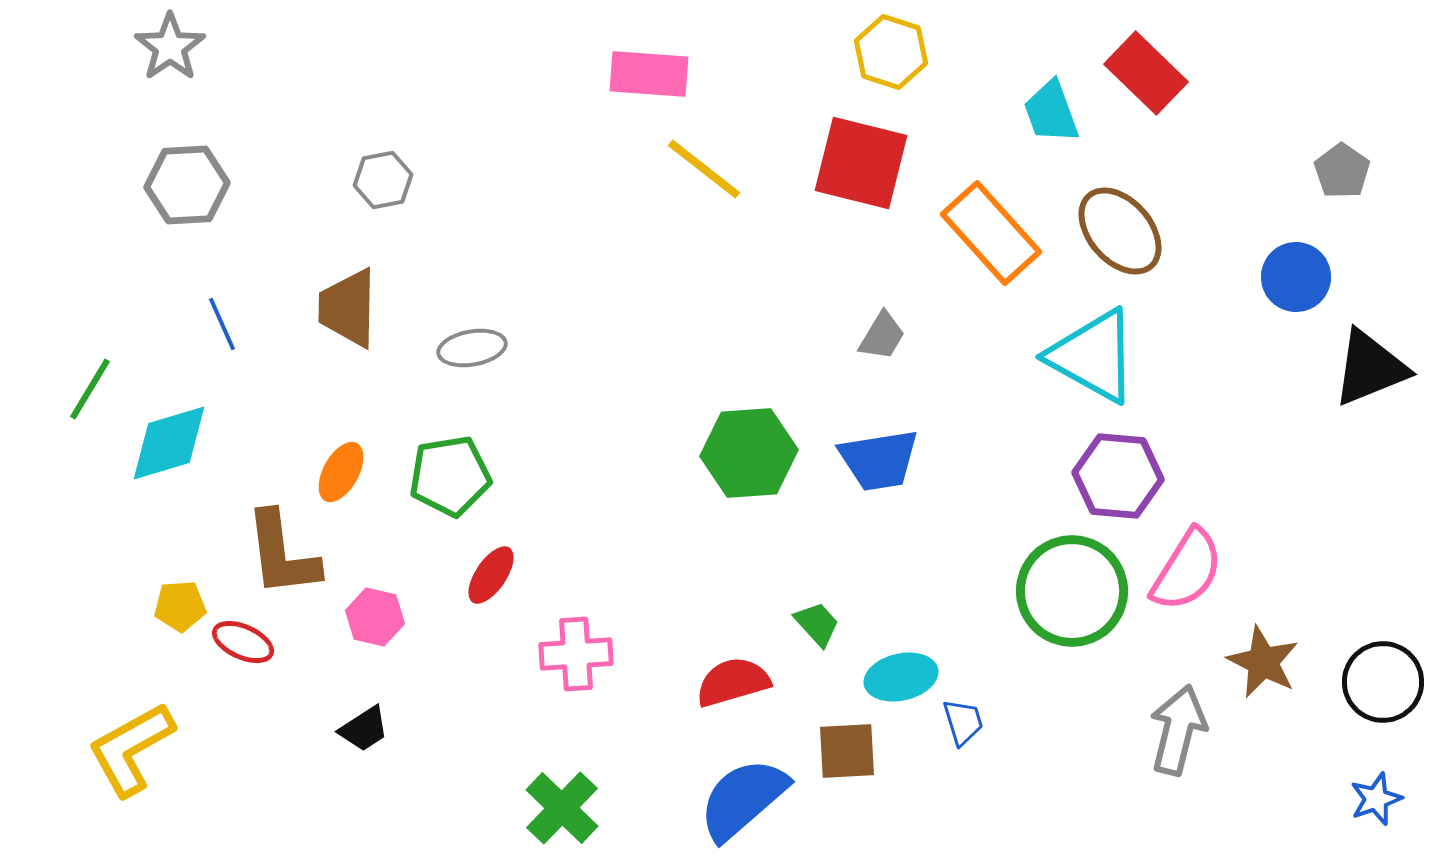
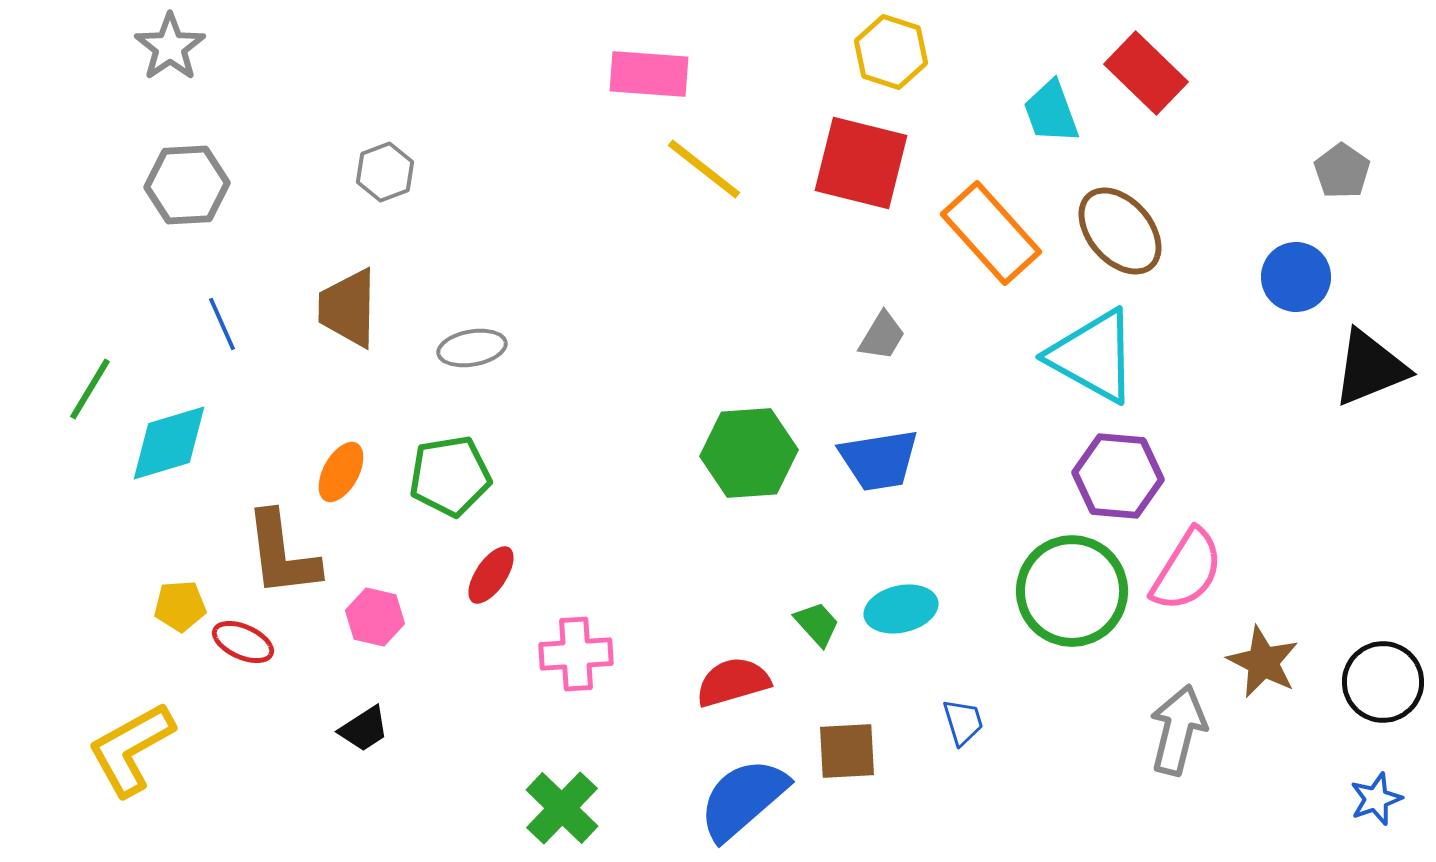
gray hexagon at (383, 180): moved 2 px right, 8 px up; rotated 10 degrees counterclockwise
cyan ellipse at (901, 677): moved 68 px up
